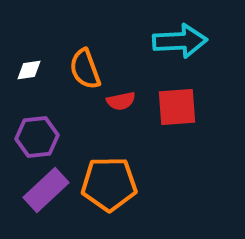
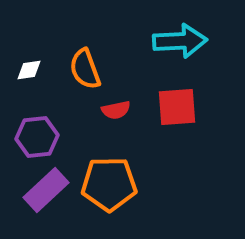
red semicircle: moved 5 px left, 9 px down
